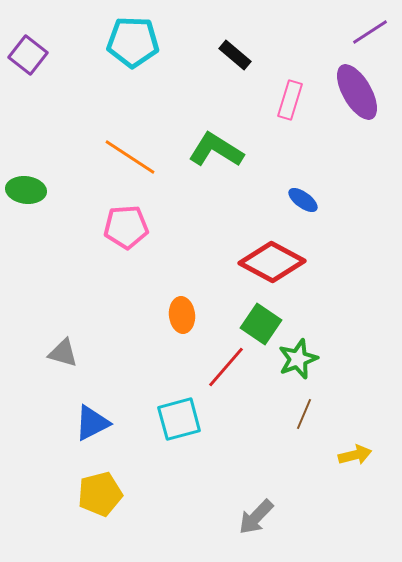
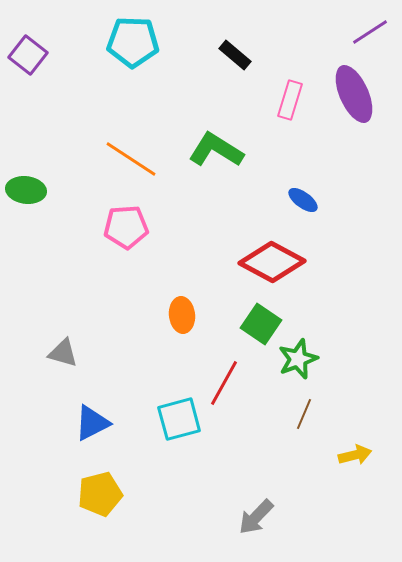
purple ellipse: moved 3 px left, 2 px down; rotated 6 degrees clockwise
orange line: moved 1 px right, 2 px down
red line: moved 2 px left, 16 px down; rotated 12 degrees counterclockwise
